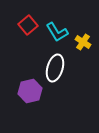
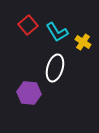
purple hexagon: moved 1 px left, 2 px down; rotated 20 degrees clockwise
